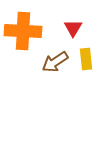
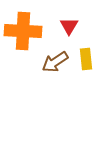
red triangle: moved 4 px left, 2 px up
